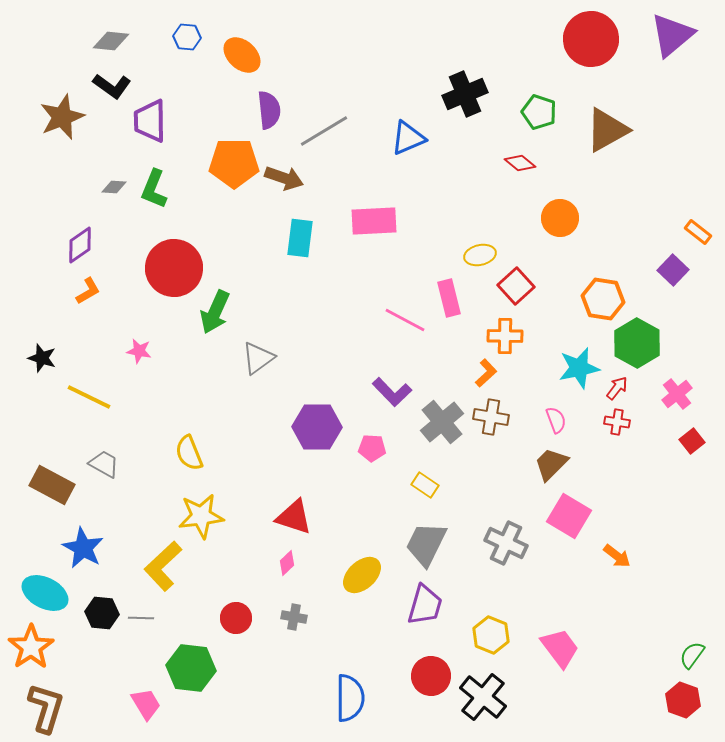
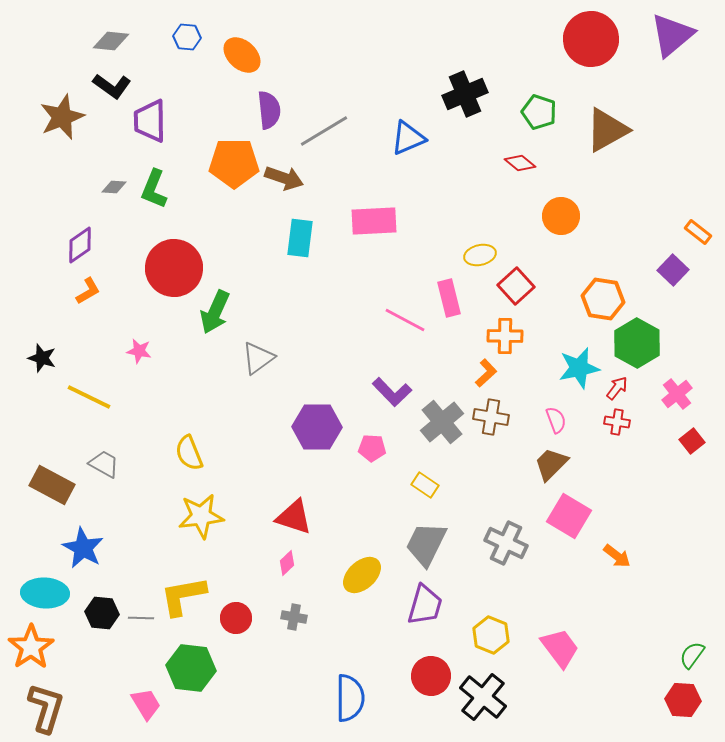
orange circle at (560, 218): moved 1 px right, 2 px up
yellow L-shape at (163, 566): moved 20 px right, 30 px down; rotated 33 degrees clockwise
cyan ellipse at (45, 593): rotated 24 degrees counterclockwise
red hexagon at (683, 700): rotated 16 degrees counterclockwise
